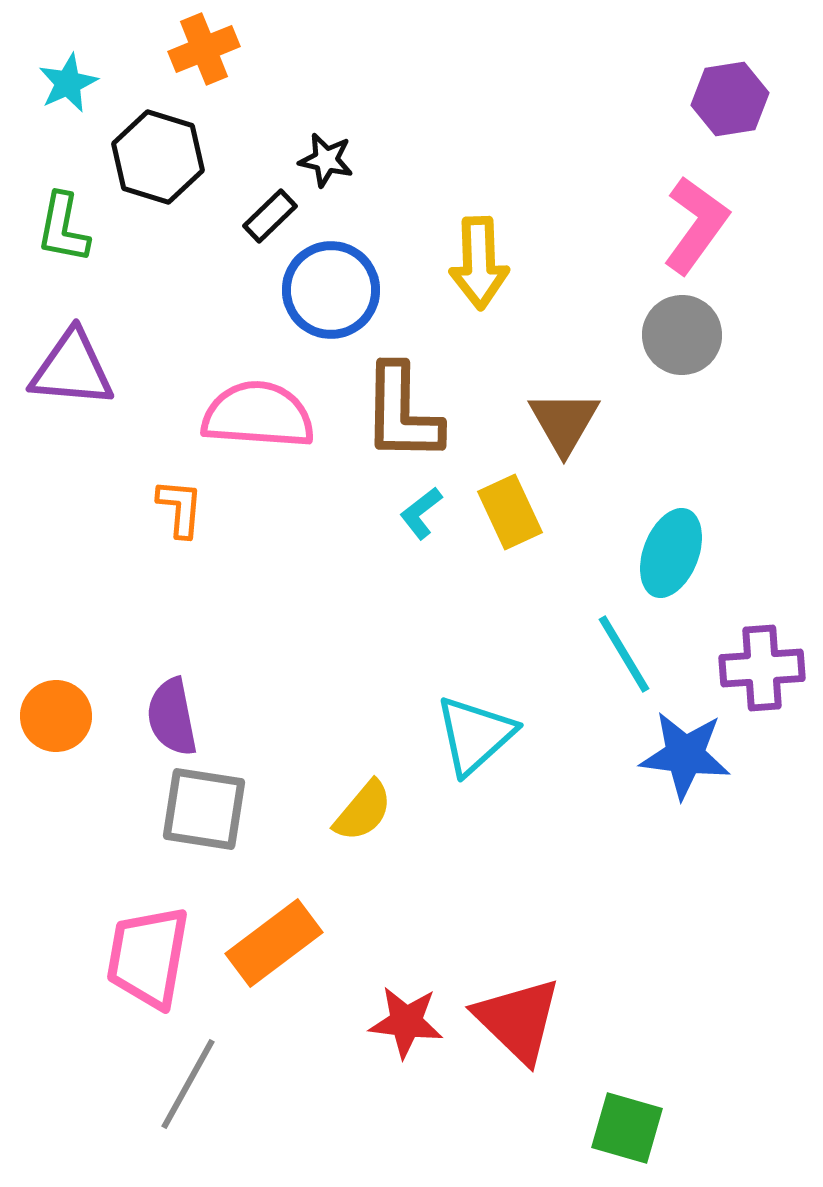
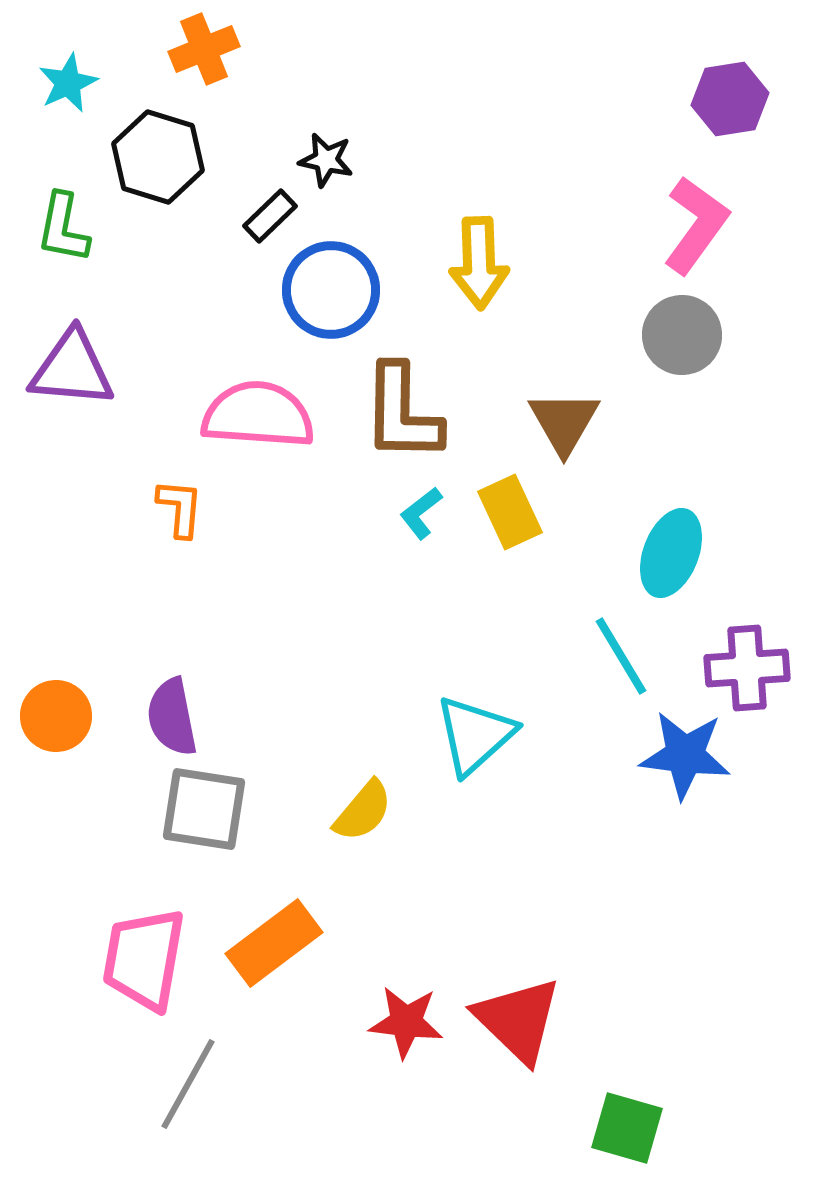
cyan line: moved 3 px left, 2 px down
purple cross: moved 15 px left
pink trapezoid: moved 4 px left, 2 px down
